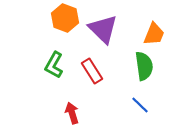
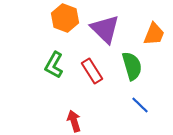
purple triangle: moved 2 px right
green semicircle: moved 12 px left; rotated 8 degrees counterclockwise
red arrow: moved 2 px right, 8 px down
